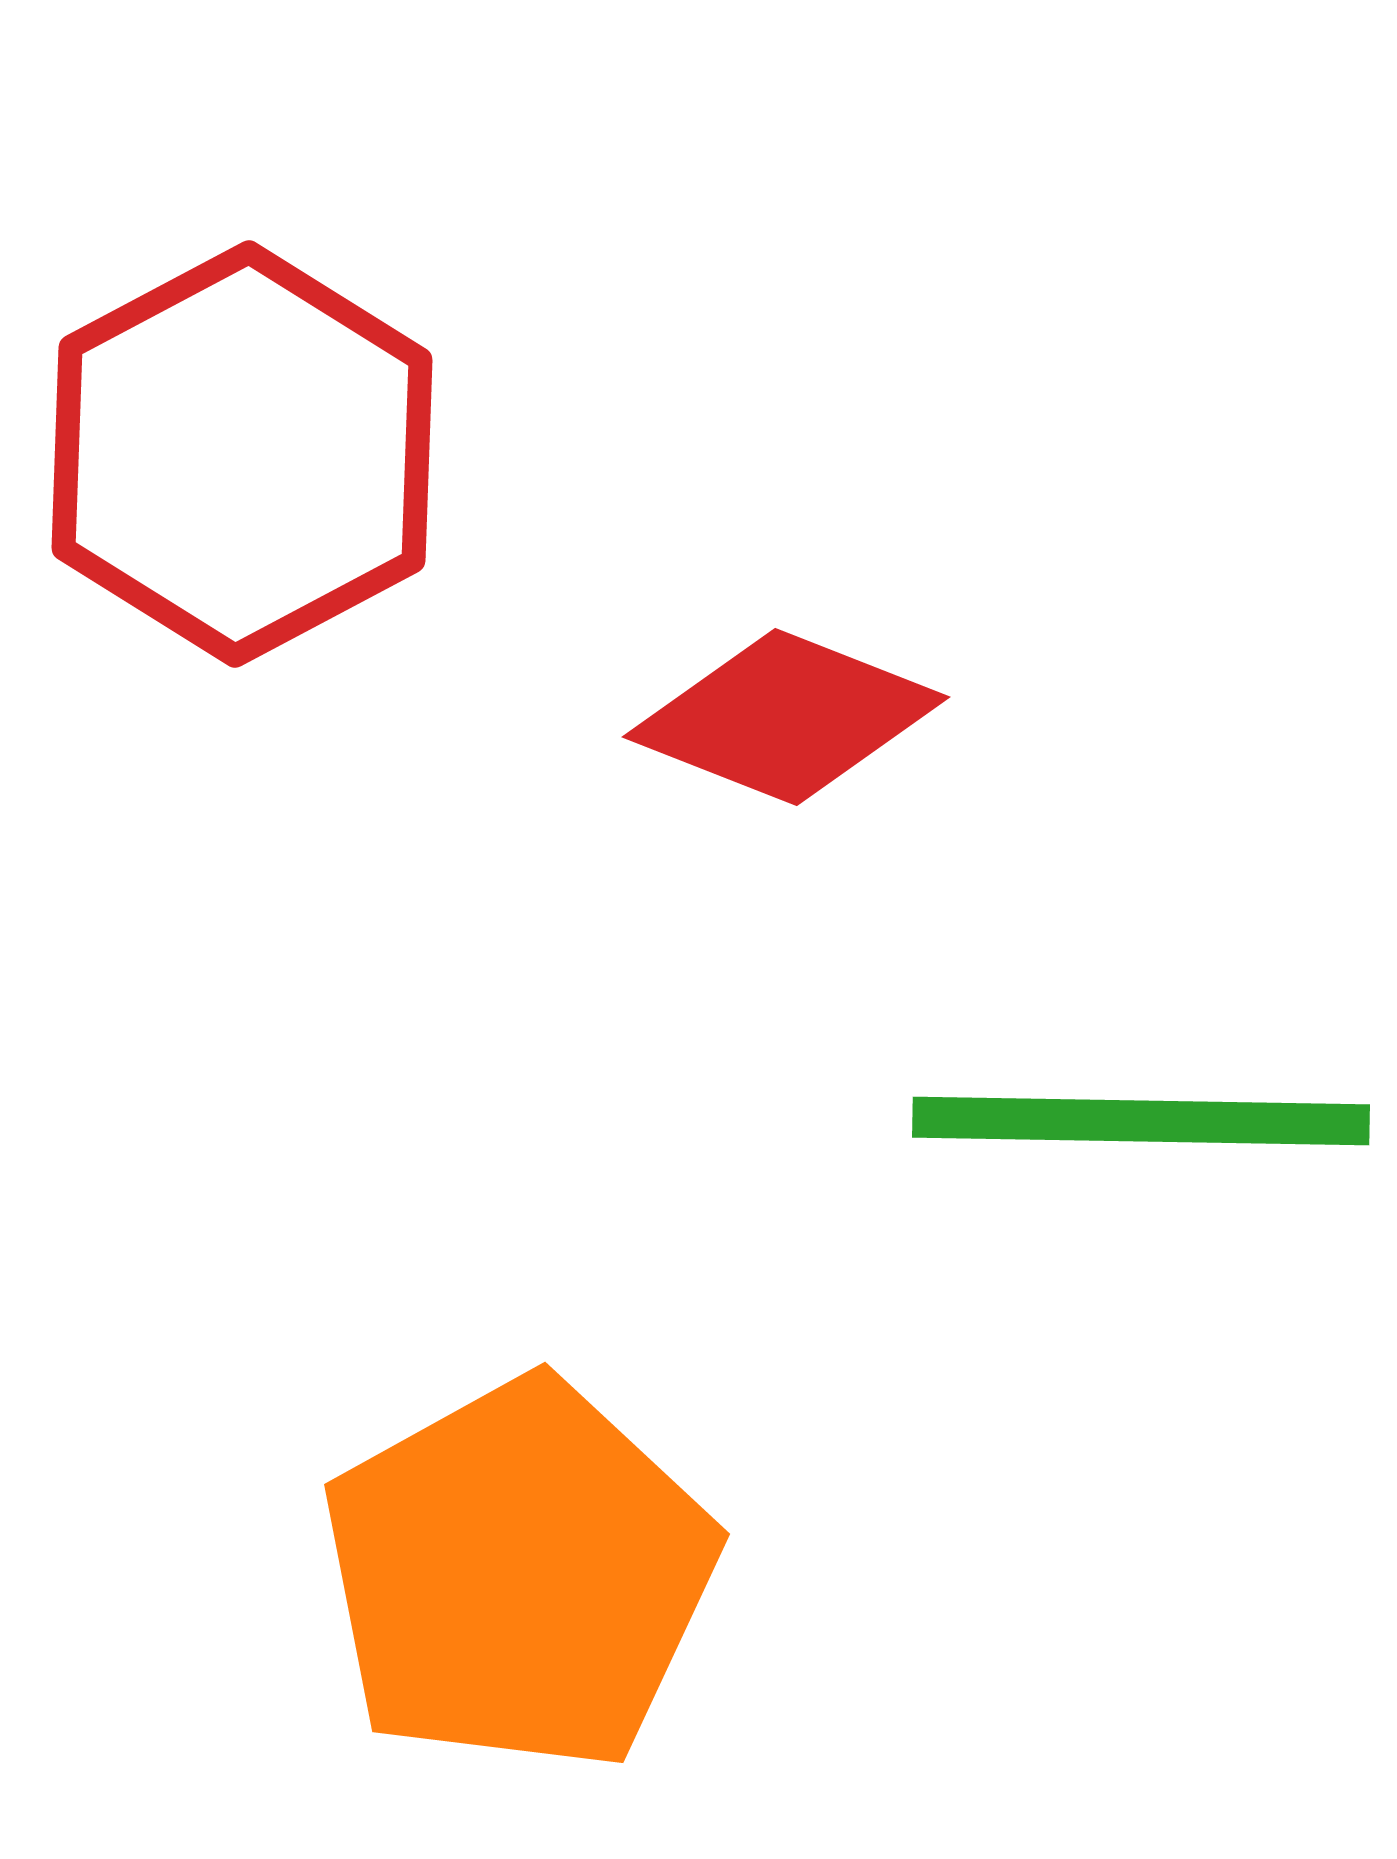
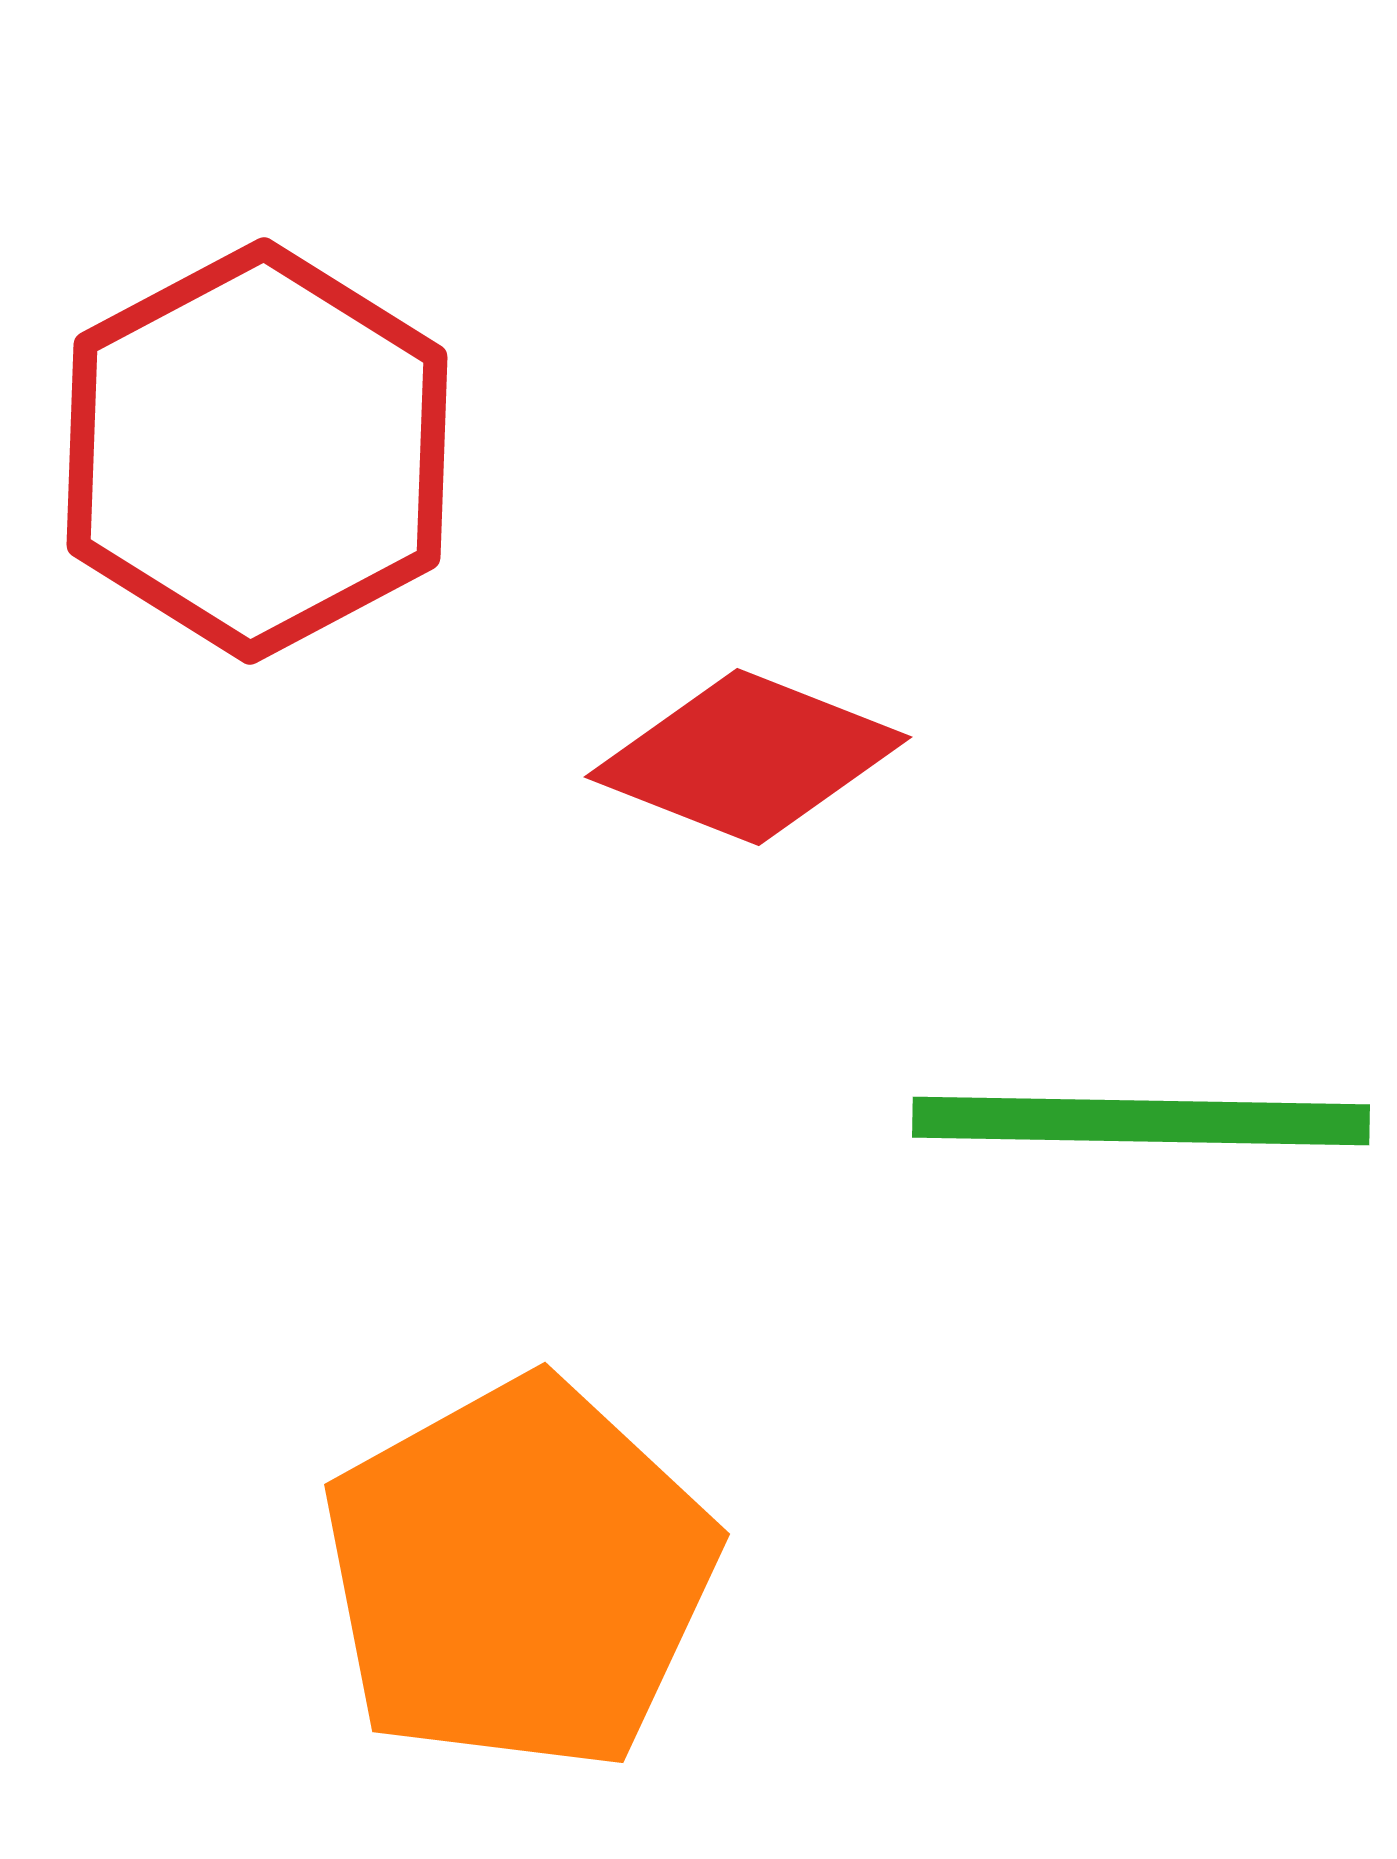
red hexagon: moved 15 px right, 3 px up
red diamond: moved 38 px left, 40 px down
